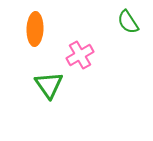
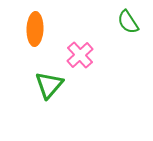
pink cross: rotated 12 degrees counterclockwise
green triangle: rotated 16 degrees clockwise
